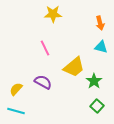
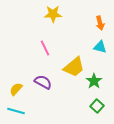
cyan triangle: moved 1 px left
